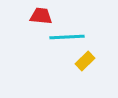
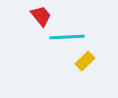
red trapezoid: rotated 45 degrees clockwise
